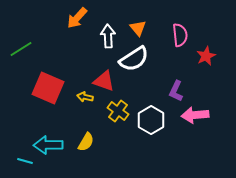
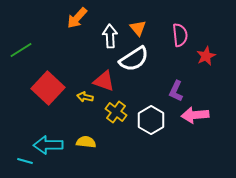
white arrow: moved 2 px right
green line: moved 1 px down
red square: rotated 20 degrees clockwise
yellow cross: moved 2 px left, 1 px down
yellow semicircle: rotated 114 degrees counterclockwise
